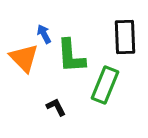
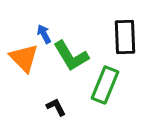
green L-shape: rotated 27 degrees counterclockwise
